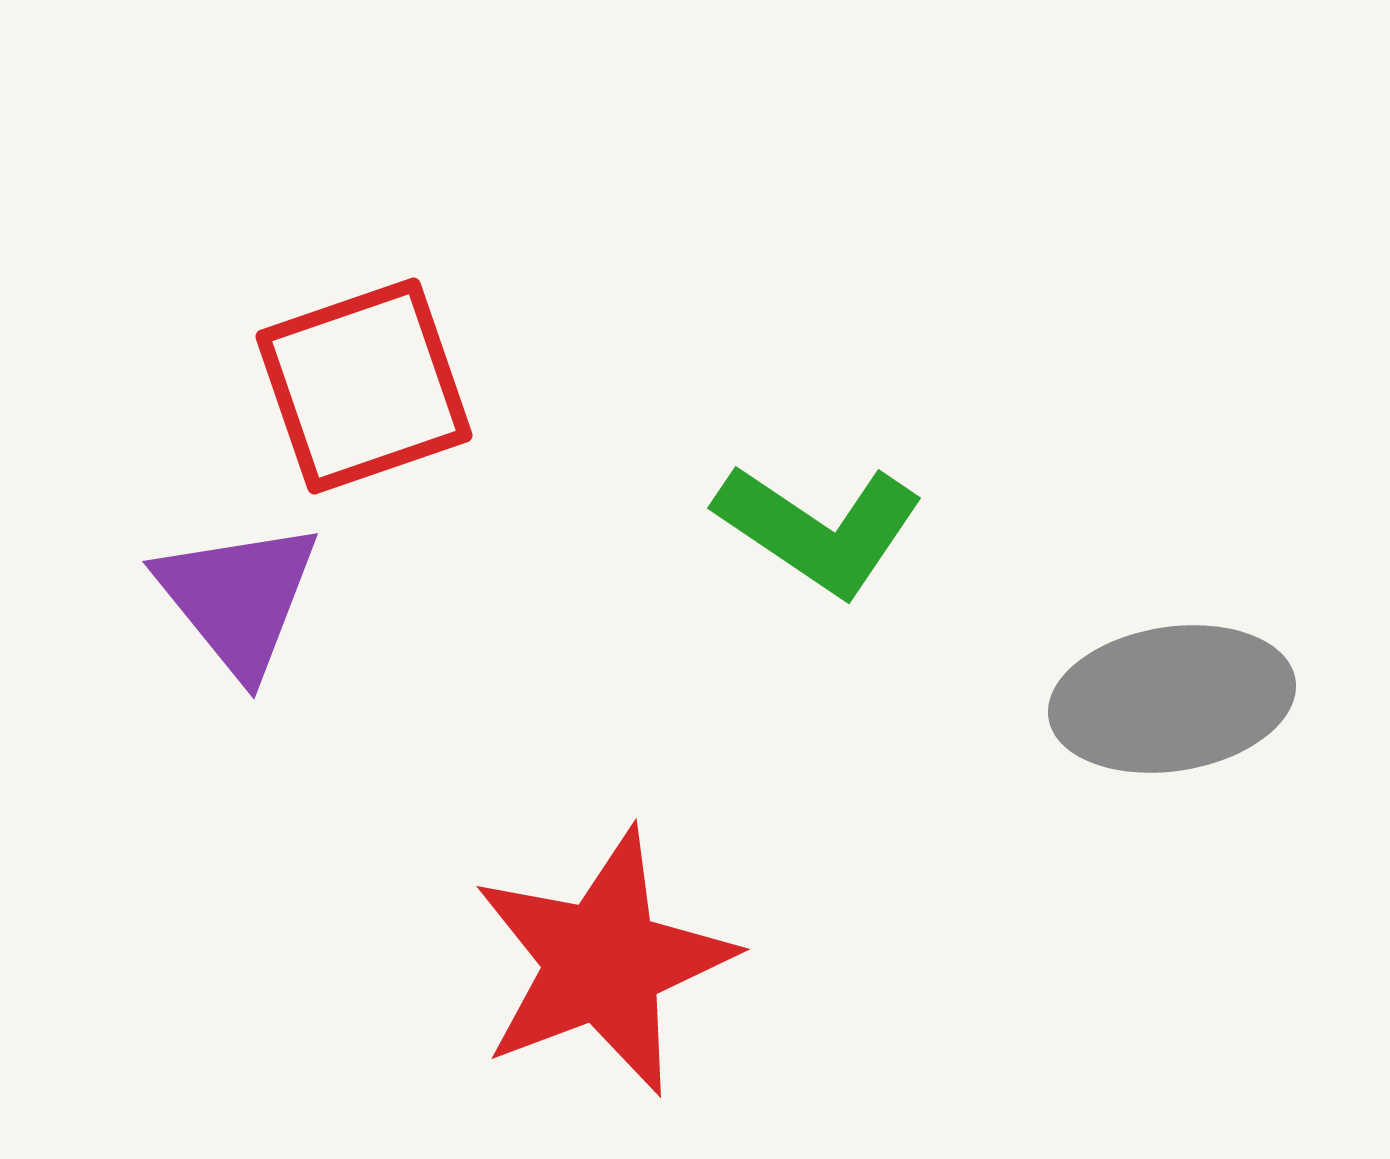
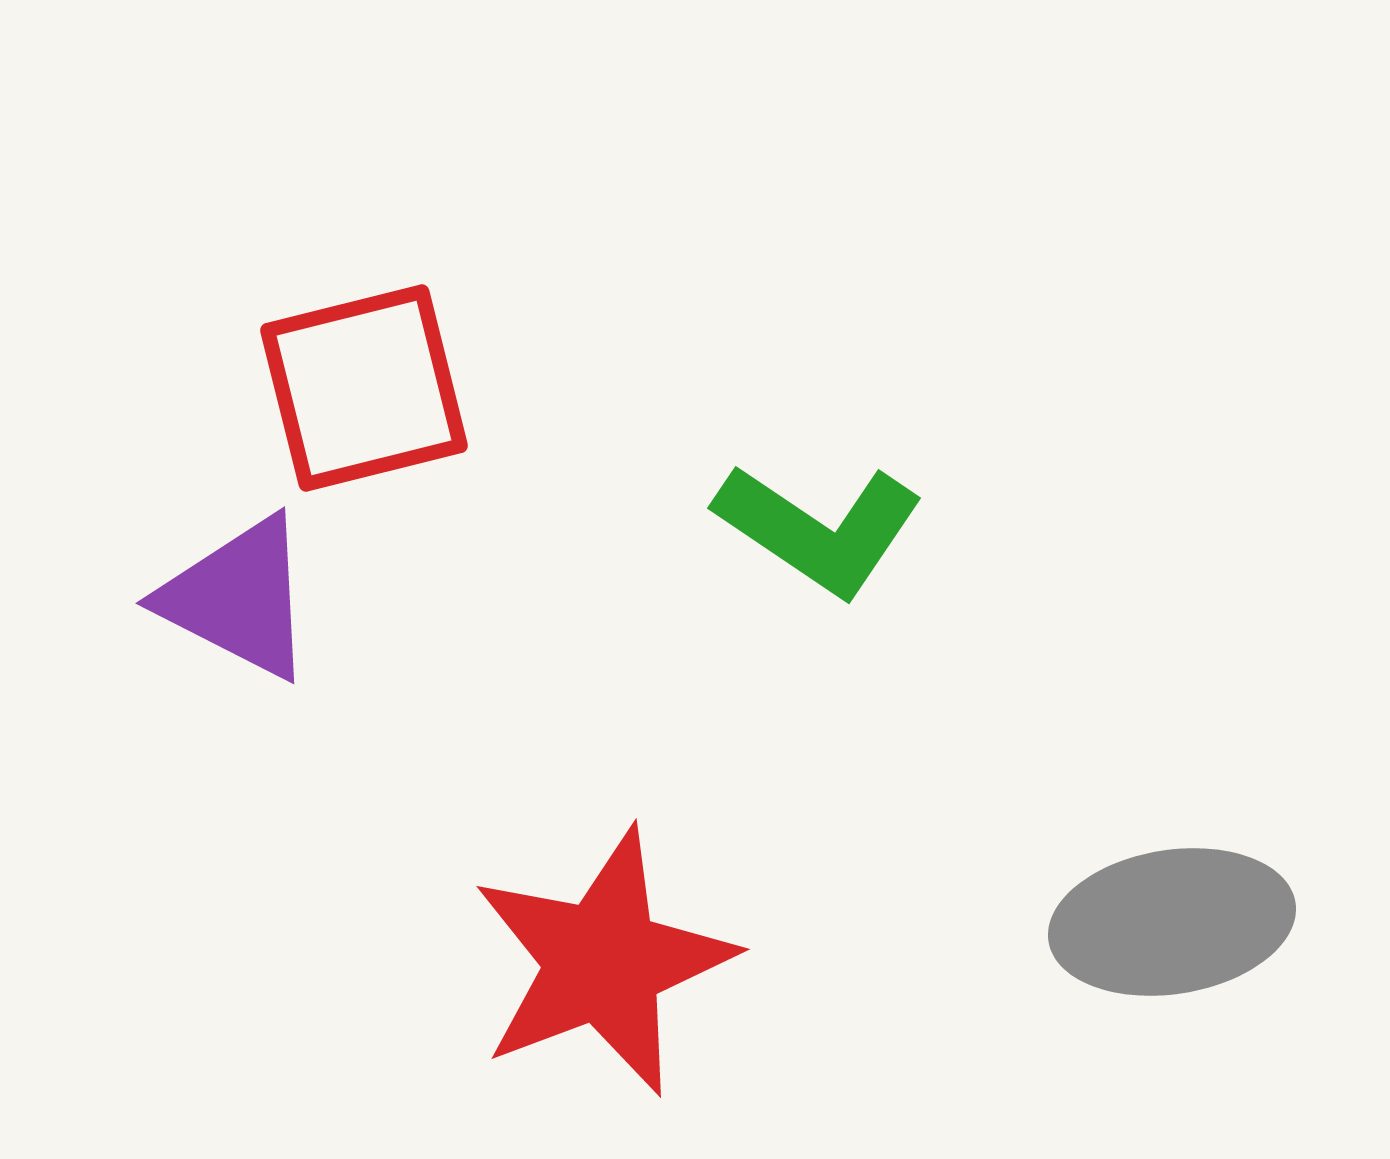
red square: moved 2 px down; rotated 5 degrees clockwise
purple triangle: rotated 24 degrees counterclockwise
gray ellipse: moved 223 px down
